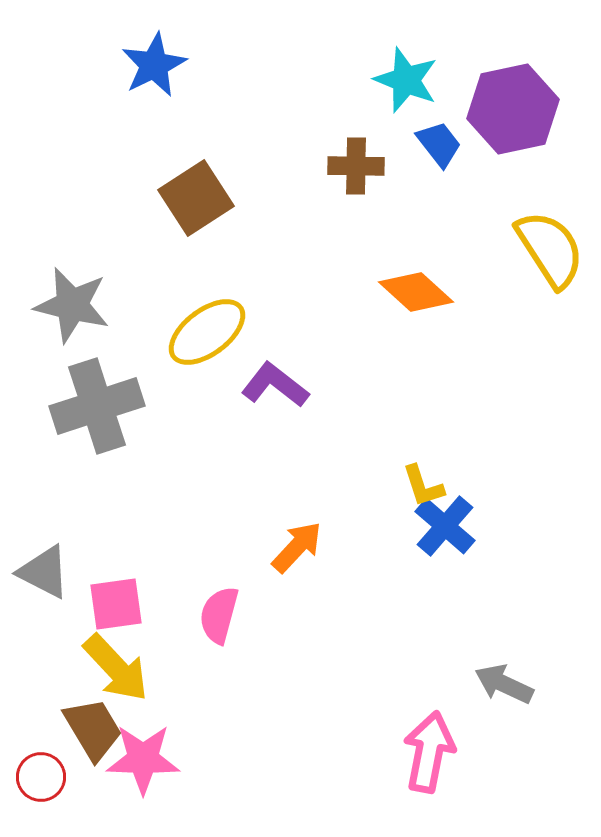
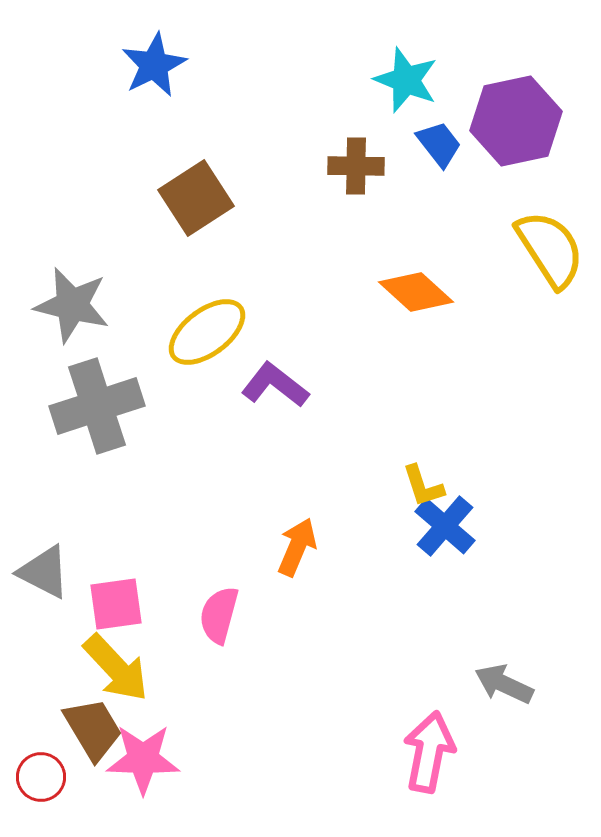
purple hexagon: moved 3 px right, 12 px down
orange arrow: rotated 20 degrees counterclockwise
